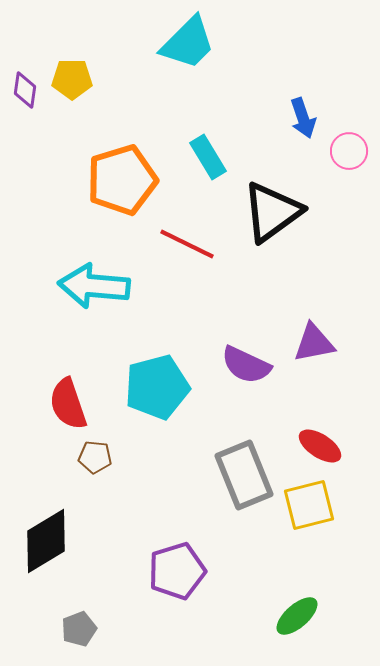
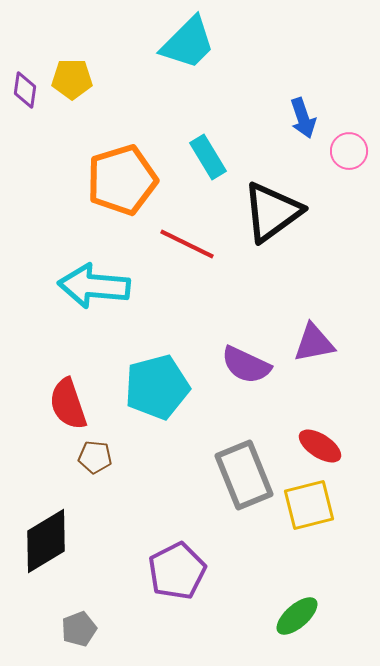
purple pentagon: rotated 10 degrees counterclockwise
